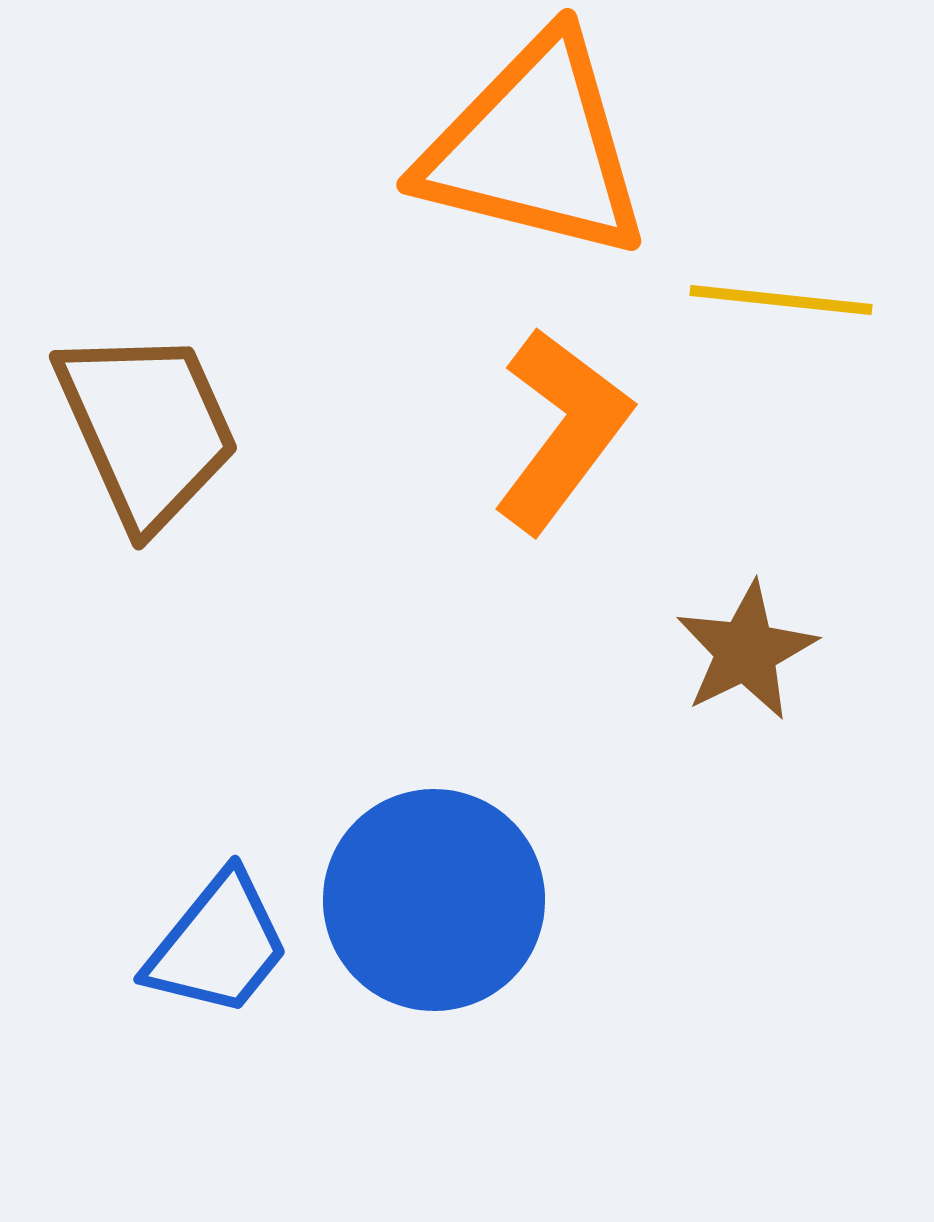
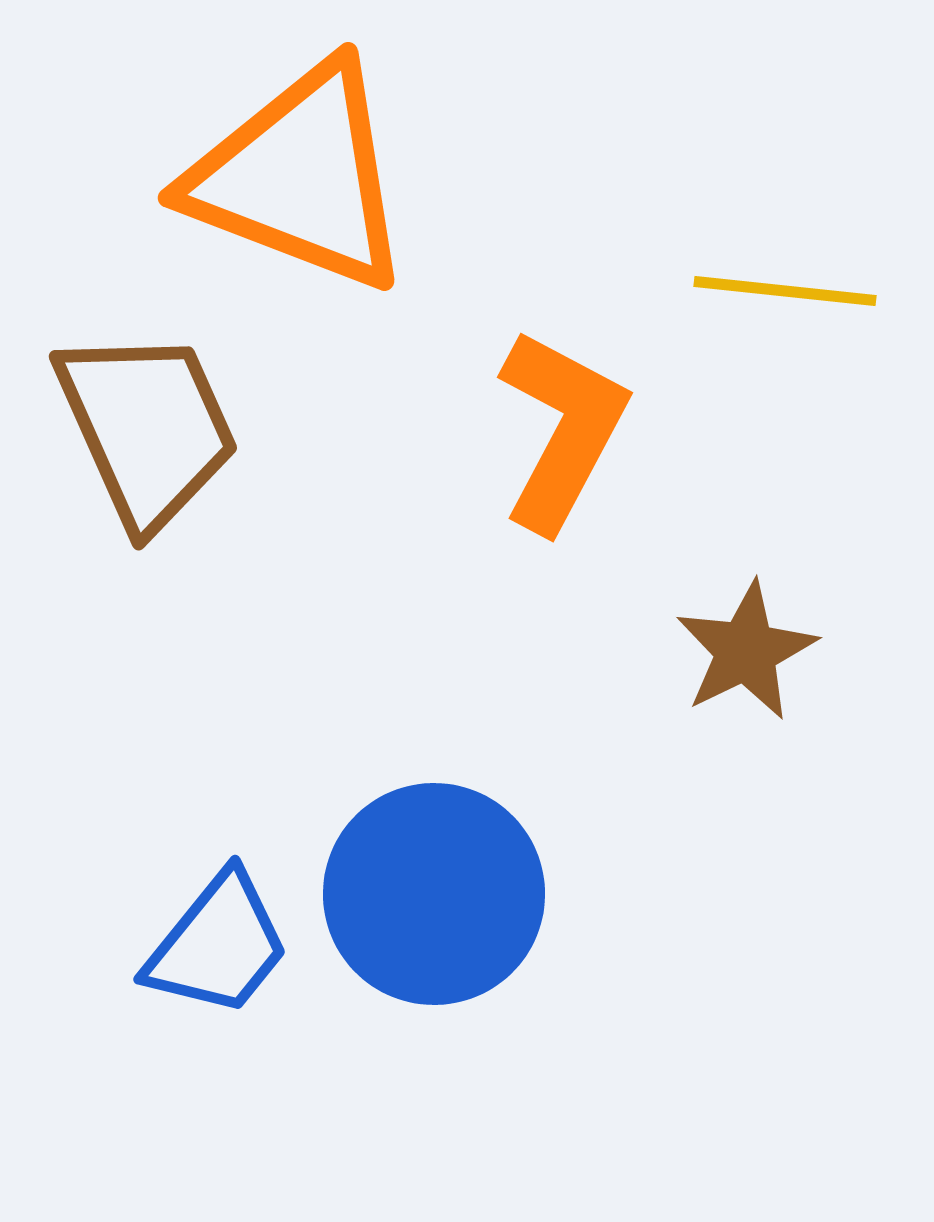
orange triangle: moved 235 px left, 29 px down; rotated 7 degrees clockwise
yellow line: moved 4 px right, 9 px up
orange L-shape: rotated 9 degrees counterclockwise
blue circle: moved 6 px up
